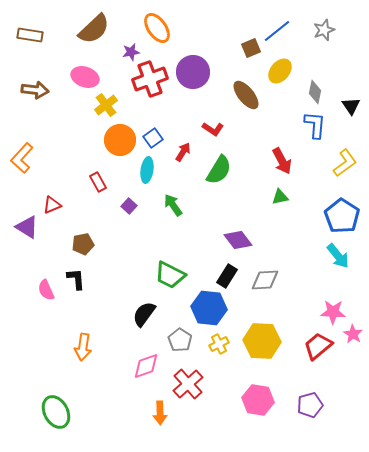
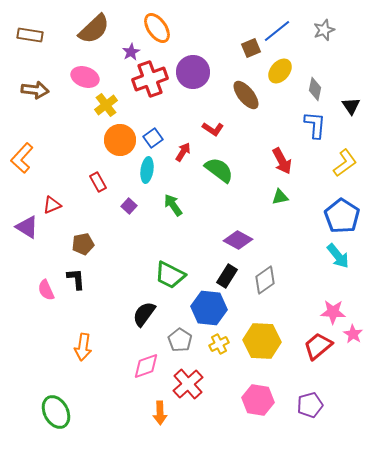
purple star at (131, 52): rotated 18 degrees counterclockwise
gray diamond at (315, 92): moved 3 px up
green semicircle at (219, 170): rotated 84 degrees counterclockwise
purple diamond at (238, 240): rotated 24 degrees counterclockwise
gray diamond at (265, 280): rotated 32 degrees counterclockwise
